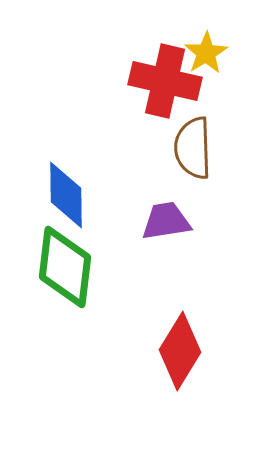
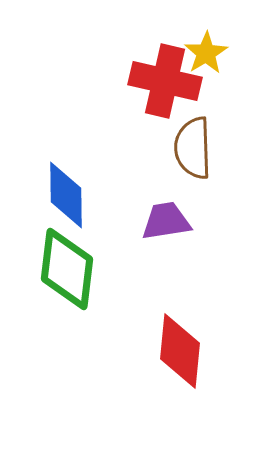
green diamond: moved 2 px right, 2 px down
red diamond: rotated 26 degrees counterclockwise
